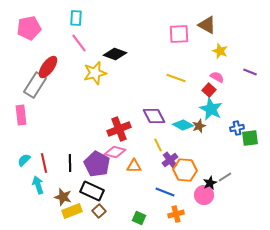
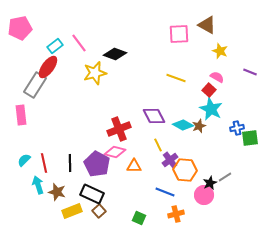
cyan rectangle at (76, 18): moved 21 px left, 28 px down; rotated 49 degrees clockwise
pink pentagon at (29, 28): moved 9 px left
black rectangle at (92, 191): moved 3 px down
brown star at (63, 197): moved 6 px left, 5 px up
